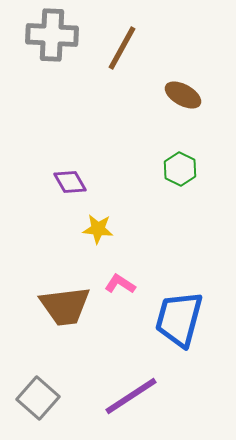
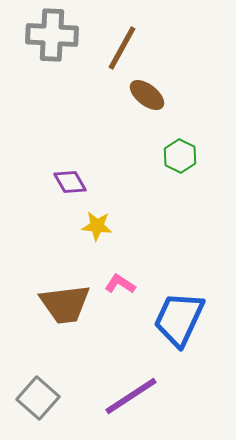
brown ellipse: moved 36 px left; rotated 9 degrees clockwise
green hexagon: moved 13 px up
yellow star: moved 1 px left, 3 px up
brown trapezoid: moved 2 px up
blue trapezoid: rotated 10 degrees clockwise
